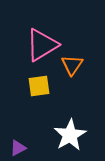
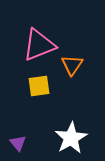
pink triangle: moved 3 px left; rotated 9 degrees clockwise
white star: moved 1 px right, 3 px down
purple triangle: moved 5 px up; rotated 42 degrees counterclockwise
